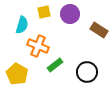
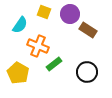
yellow square: rotated 32 degrees clockwise
cyan semicircle: moved 2 px left; rotated 18 degrees clockwise
brown rectangle: moved 11 px left
green rectangle: moved 1 px left, 1 px up
yellow pentagon: moved 1 px right, 1 px up
